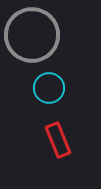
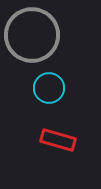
red rectangle: rotated 52 degrees counterclockwise
